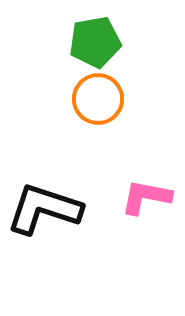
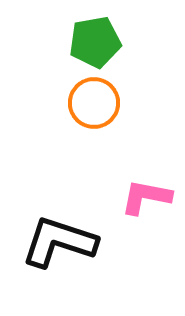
orange circle: moved 4 px left, 4 px down
black L-shape: moved 15 px right, 33 px down
